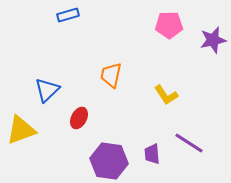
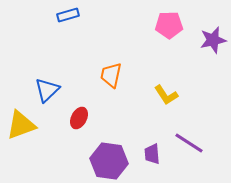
yellow triangle: moved 5 px up
